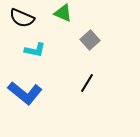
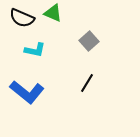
green triangle: moved 10 px left
gray square: moved 1 px left, 1 px down
blue L-shape: moved 2 px right, 1 px up
